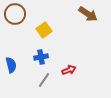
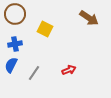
brown arrow: moved 1 px right, 4 px down
yellow square: moved 1 px right, 1 px up; rotated 28 degrees counterclockwise
blue cross: moved 26 px left, 13 px up
blue semicircle: rotated 140 degrees counterclockwise
gray line: moved 10 px left, 7 px up
